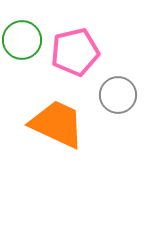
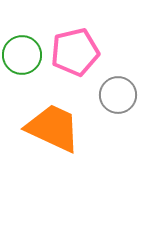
green circle: moved 15 px down
orange trapezoid: moved 4 px left, 4 px down
